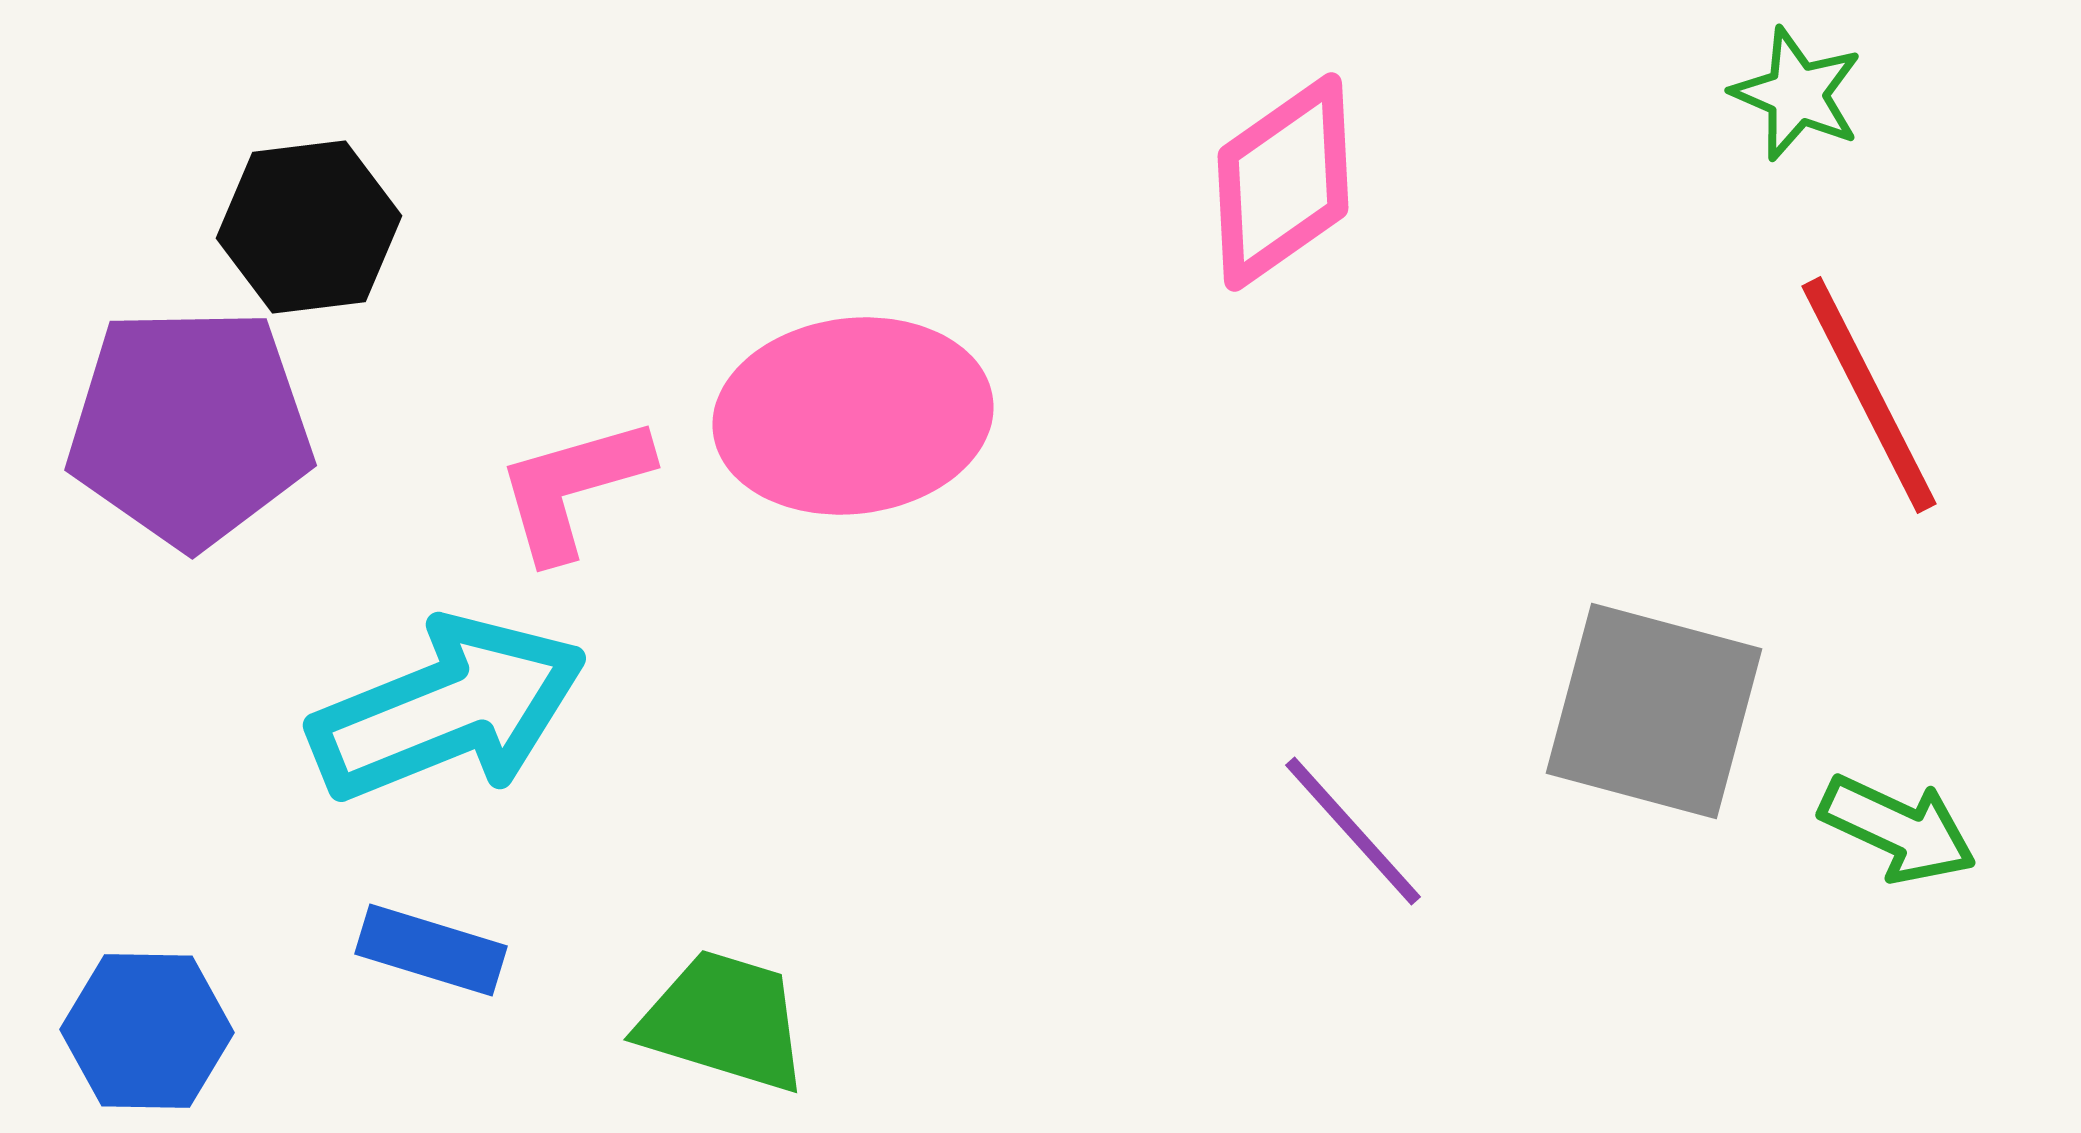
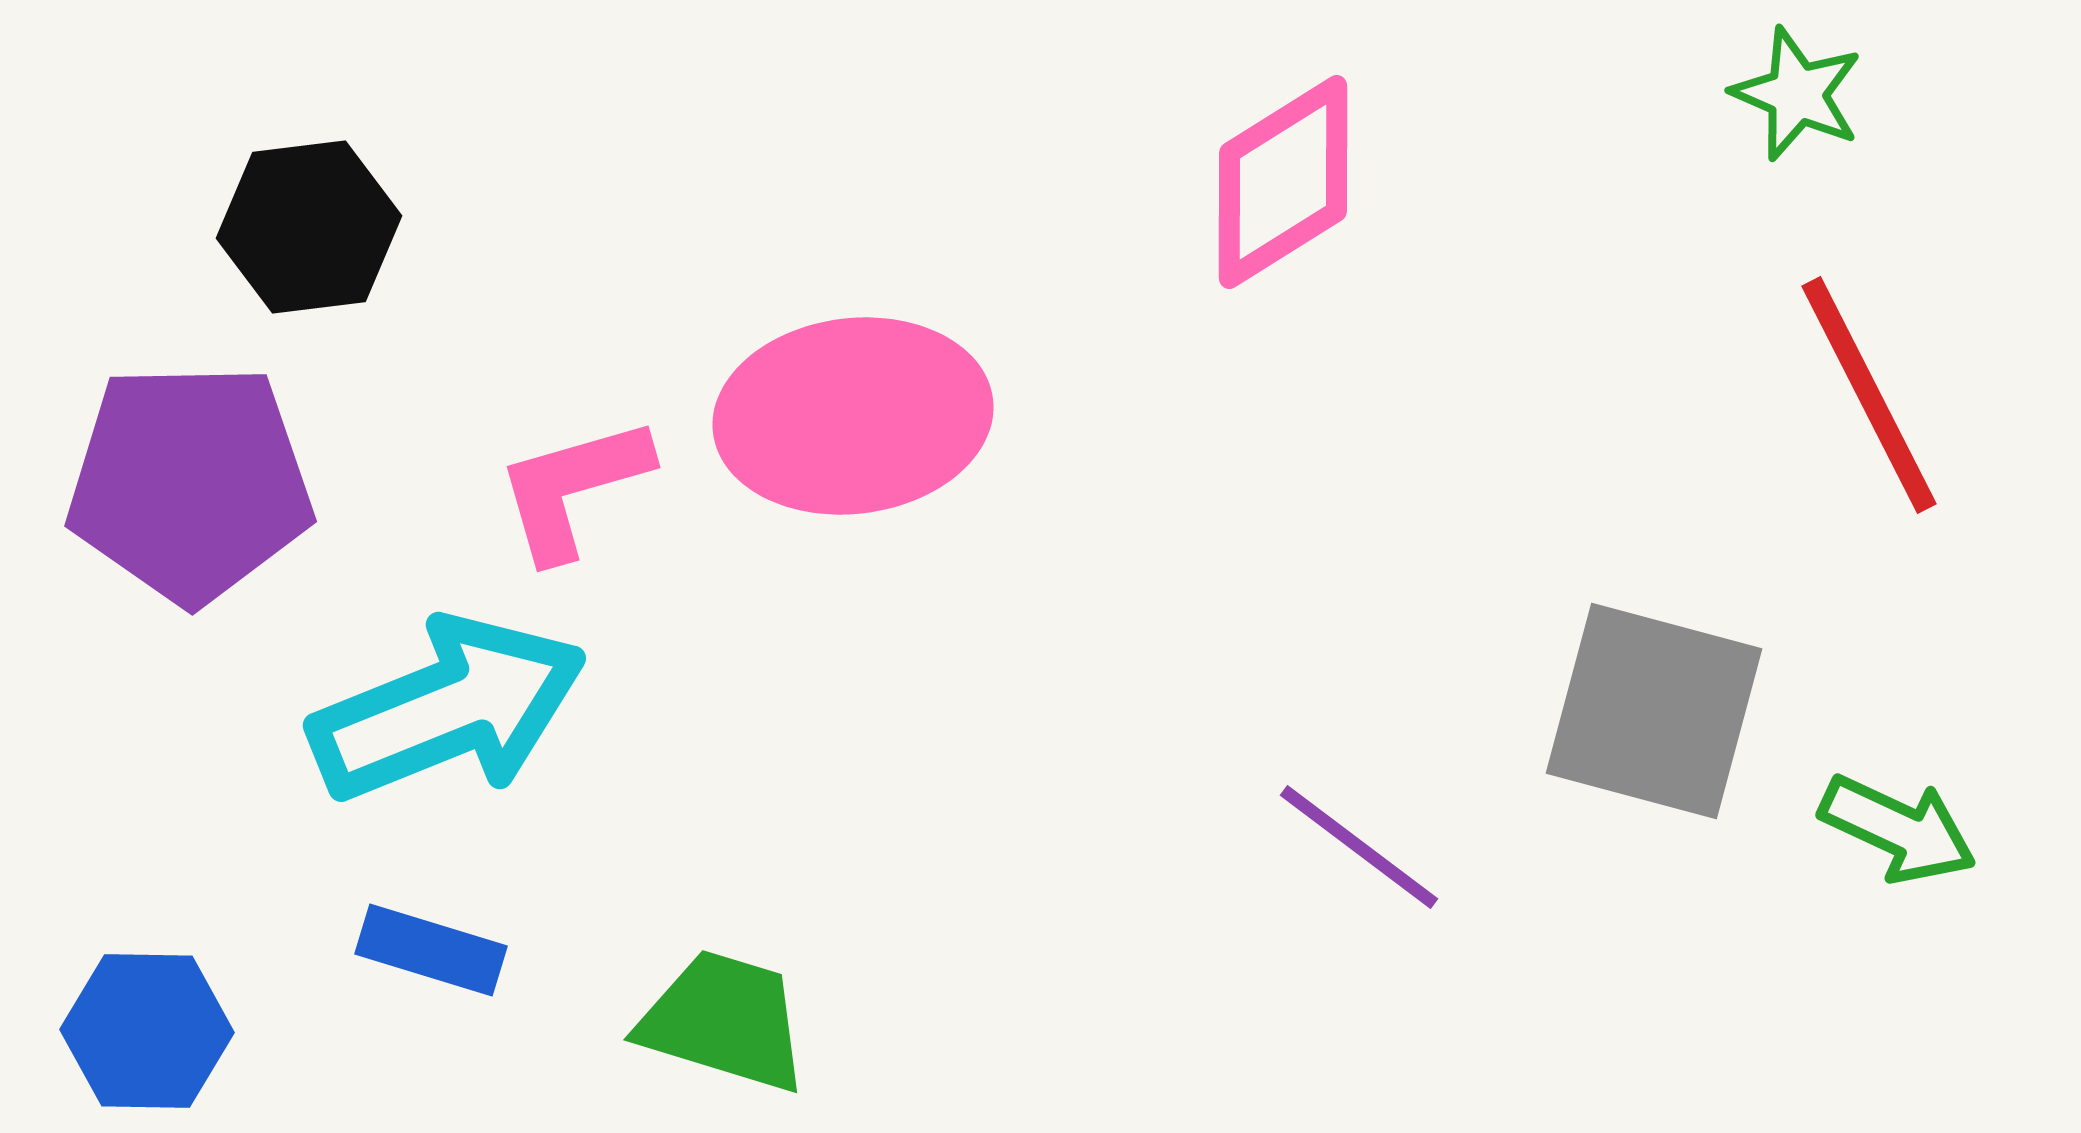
pink diamond: rotated 3 degrees clockwise
purple pentagon: moved 56 px down
purple line: moved 6 px right, 16 px down; rotated 11 degrees counterclockwise
